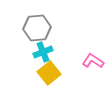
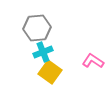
yellow square: moved 1 px right, 1 px up; rotated 15 degrees counterclockwise
